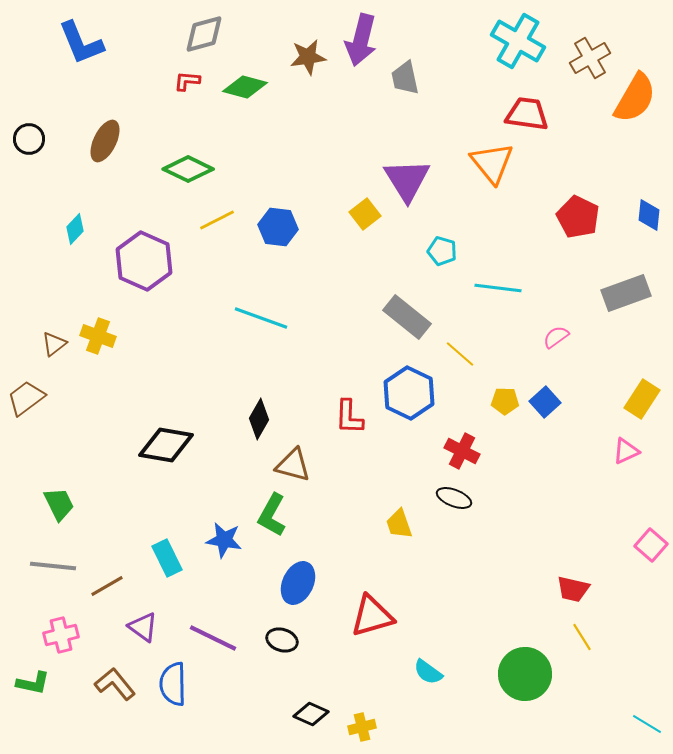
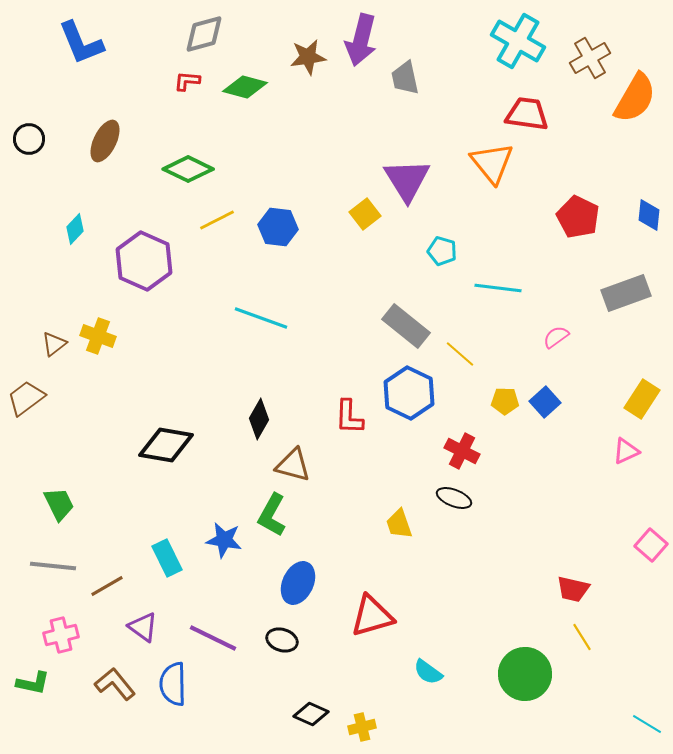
gray rectangle at (407, 317): moved 1 px left, 9 px down
